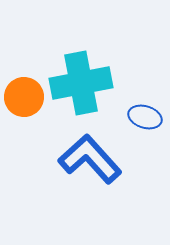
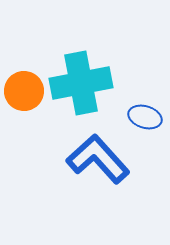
orange circle: moved 6 px up
blue L-shape: moved 8 px right
